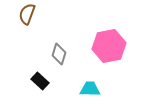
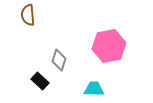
brown semicircle: moved 1 px right, 1 px down; rotated 25 degrees counterclockwise
gray diamond: moved 6 px down
cyan trapezoid: moved 4 px right
